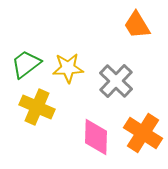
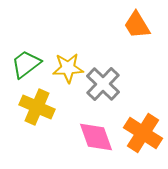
gray cross: moved 13 px left, 3 px down
pink diamond: rotated 21 degrees counterclockwise
